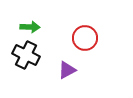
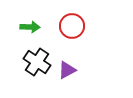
red circle: moved 13 px left, 12 px up
black cross: moved 11 px right, 7 px down; rotated 8 degrees clockwise
